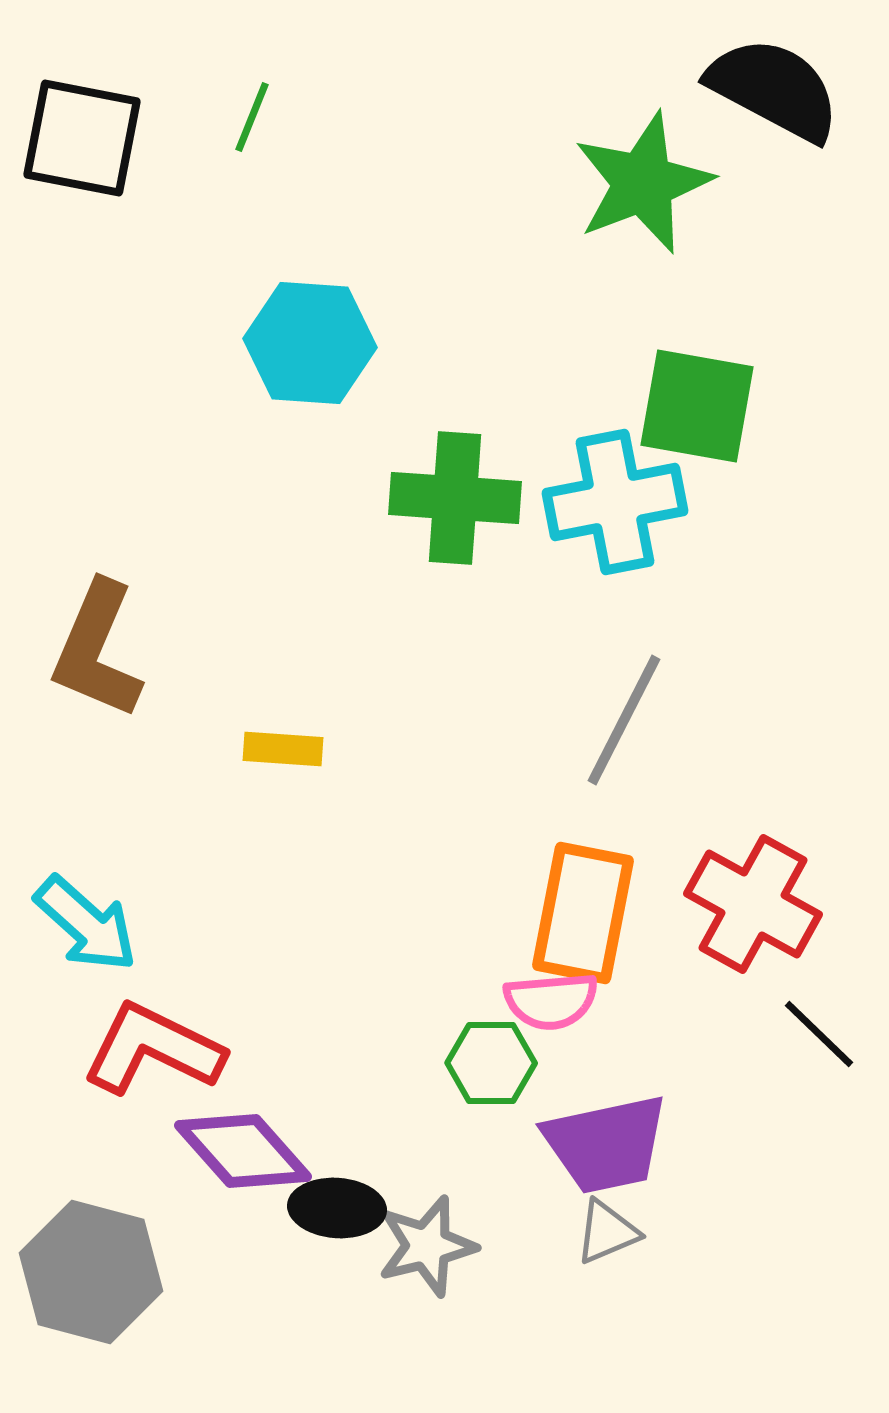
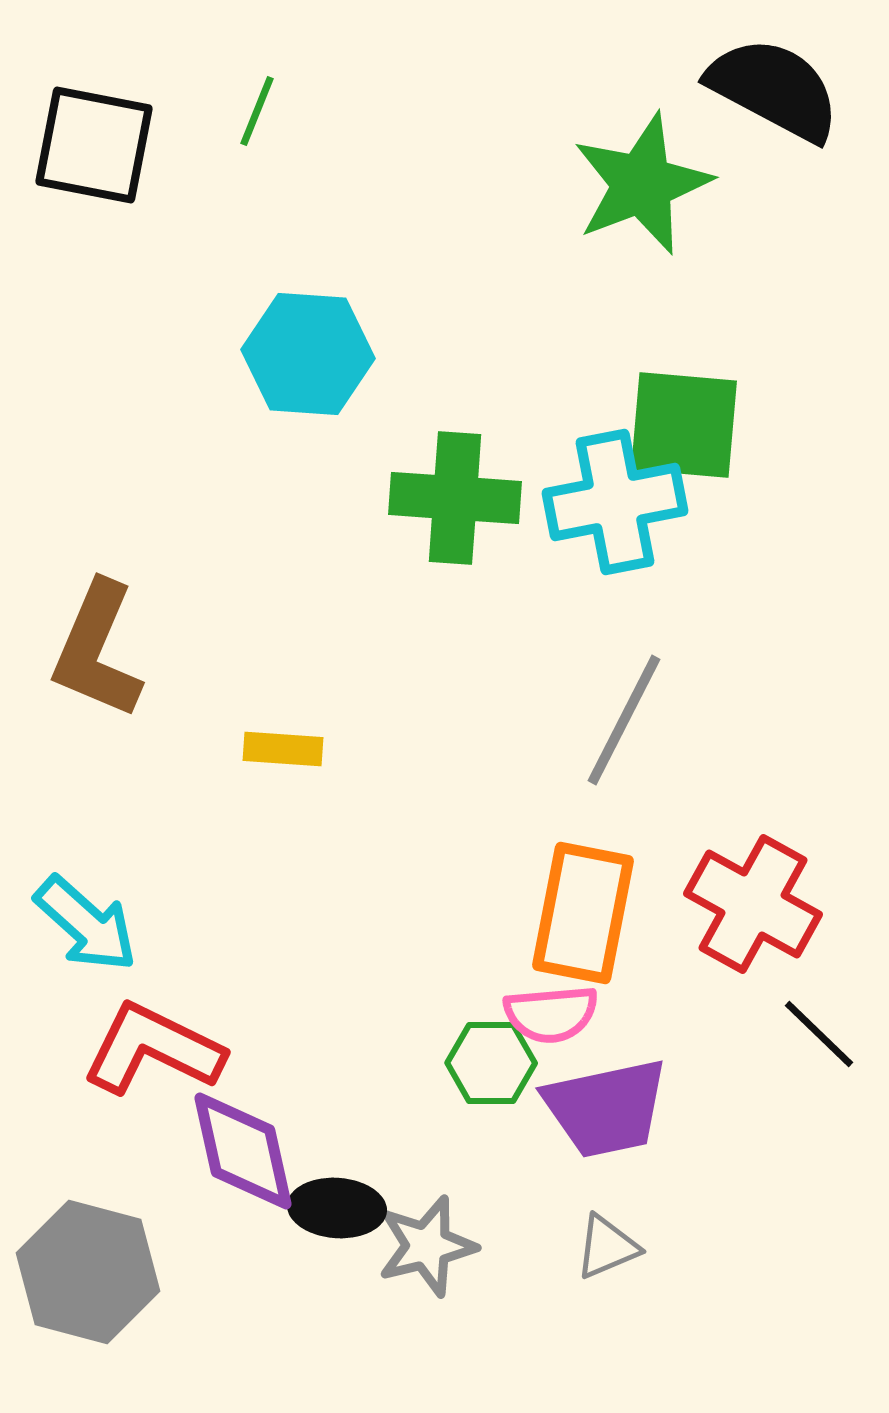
green line: moved 5 px right, 6 px up
black square: moved 12 px right, 7 px down
green star: moved 1 px left, 1 px down
cyan hexagon: moved 2 px left, 11 px down
green square: moved 13 px left, 19 px down; rotated 5 degrees counterclockwise
pink semicircle: moved 13 px down
purple trapezoid: moved 36 px up
purple diamond: rotated 29 degrees clockwise
gray triangle: moved 15 px down
gray hexagon: moved 3 px left
